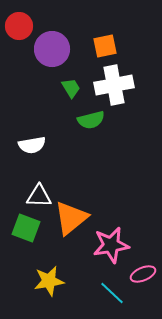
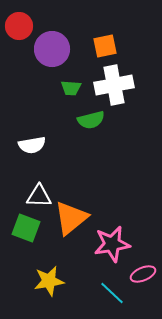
green trapezoid: rotated 125 degrees clockwise
pink star: moved 1 px right, 1 px up
